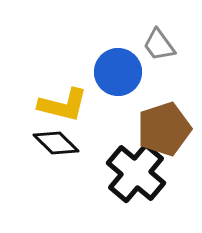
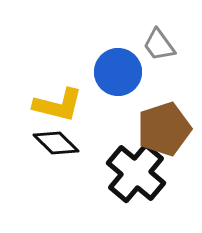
yellow L-shape: moved 5 px left
